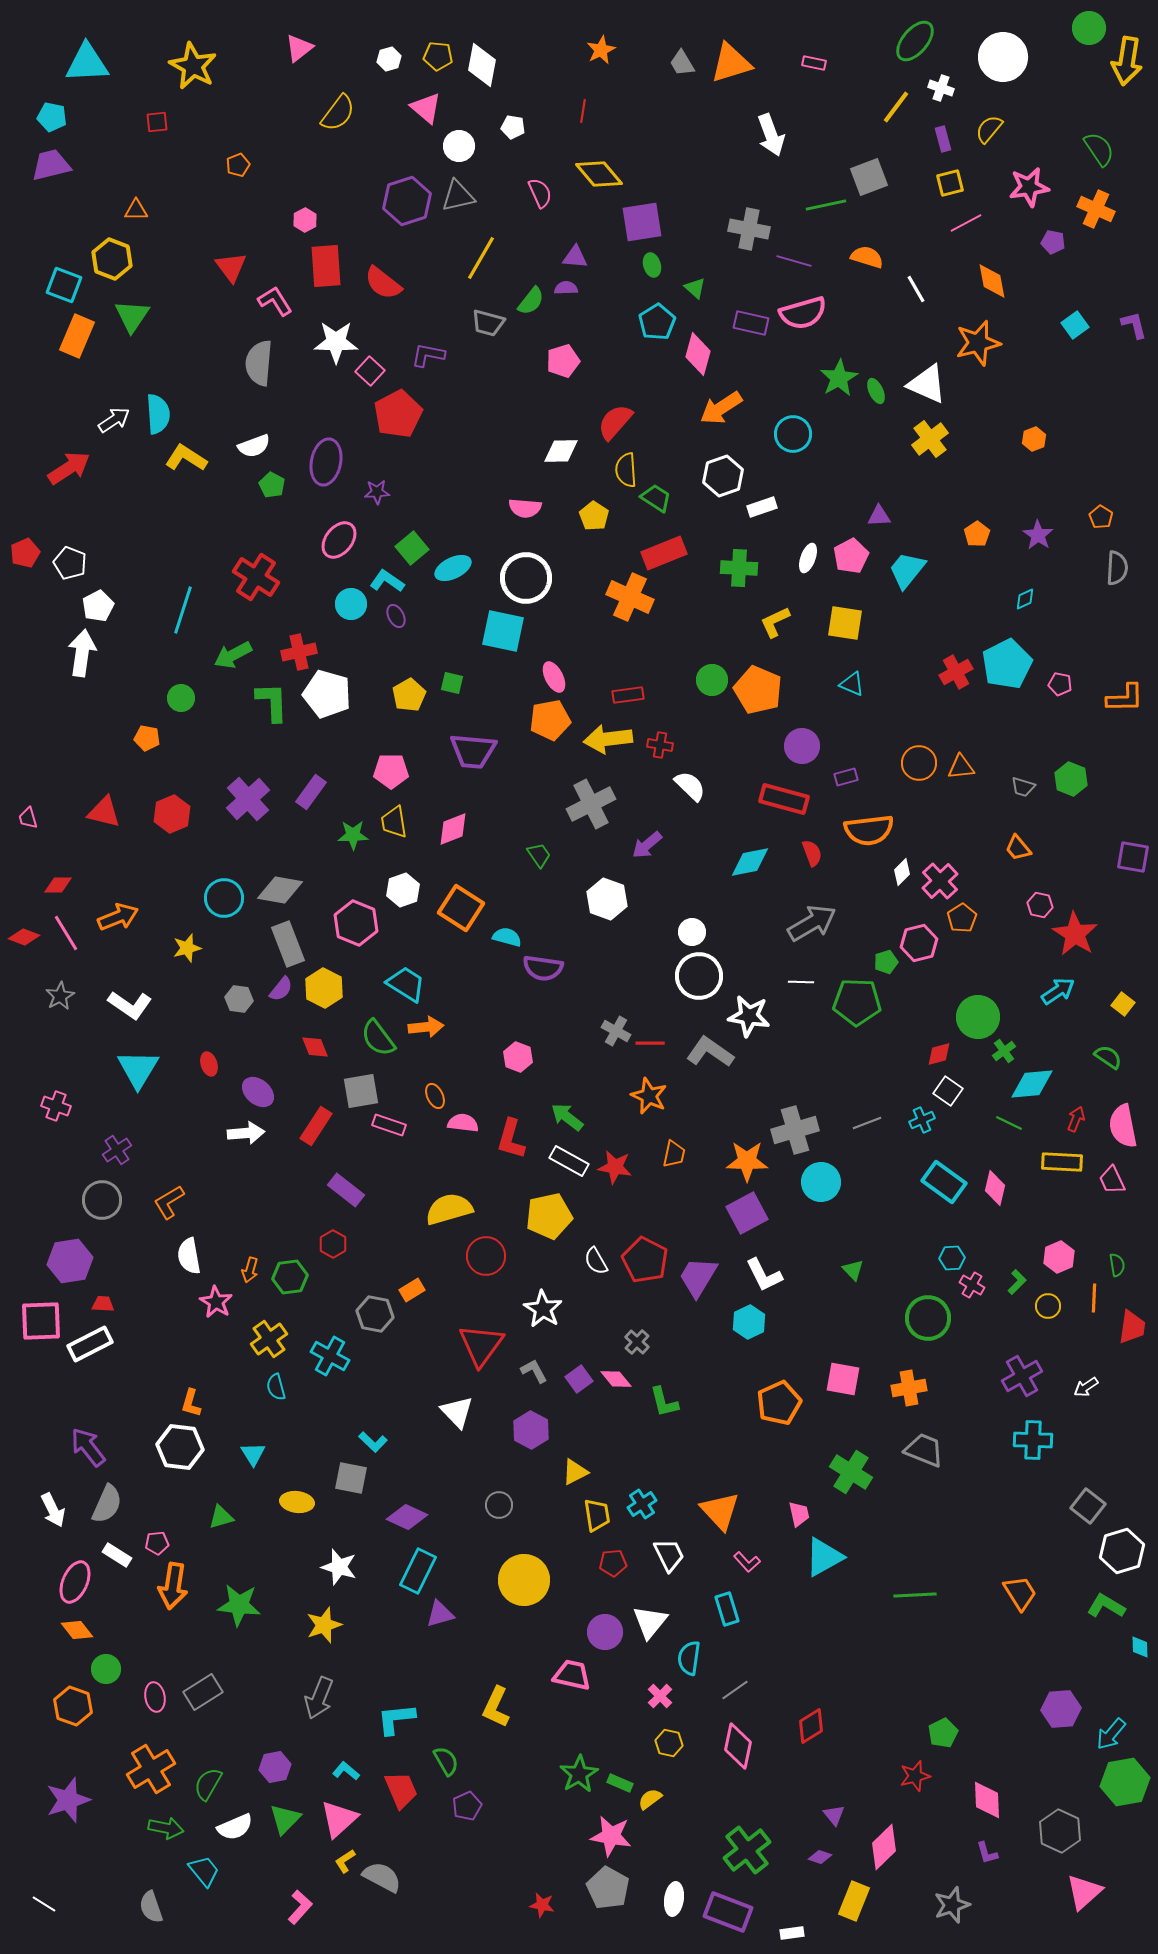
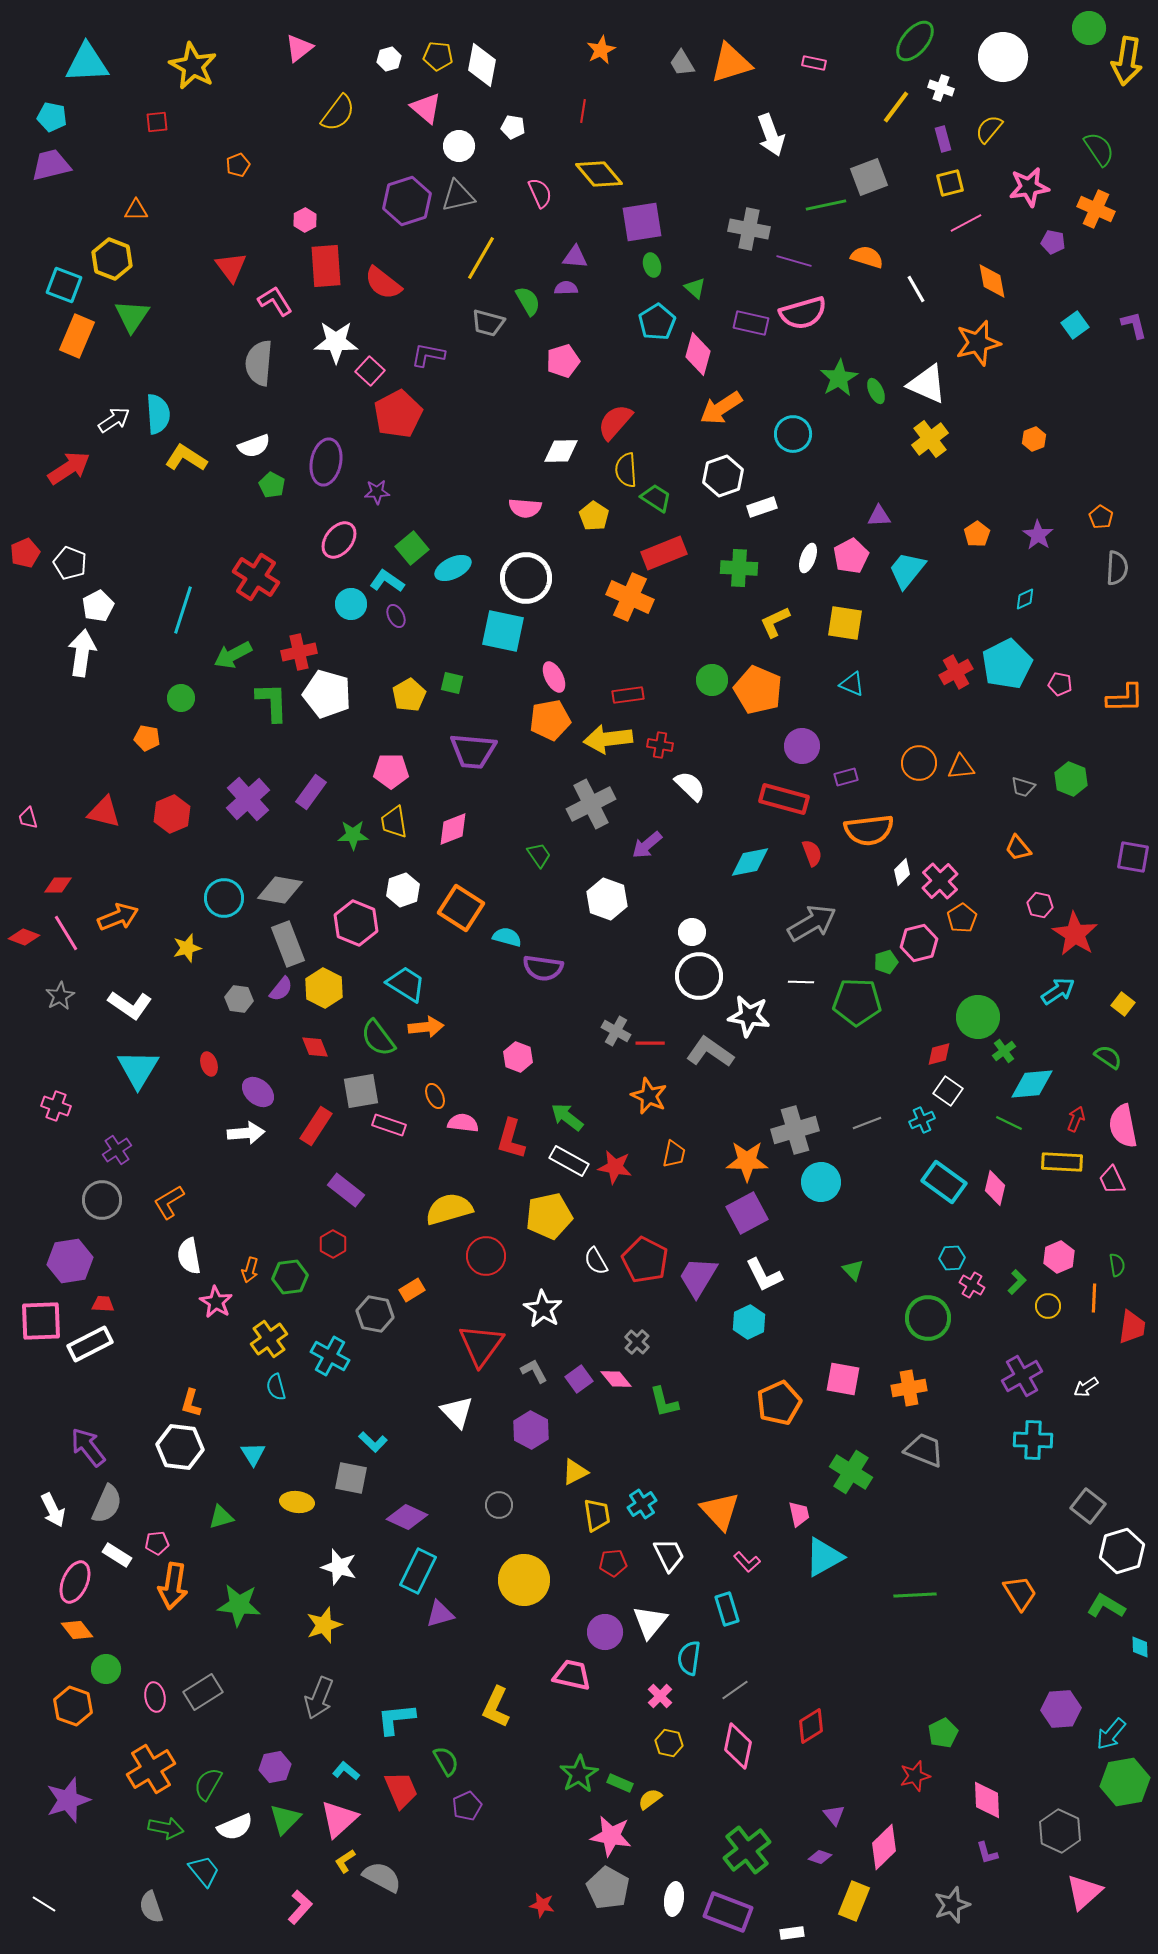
green semicircle at (531, 301): moved 3 px left; rotated 68 degrees counterclockwise
